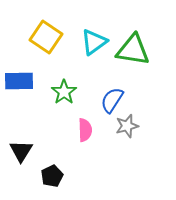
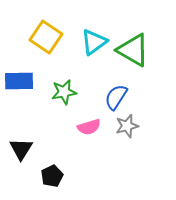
green triangle: rotated 21 degrees clockwise
green star: rotated 25 degrees clockwise
blue semicircle: moved 4 px right, 3 px up
pink semicircle: moved 4 px right, 3 px up; rotated 75 degrees clockwise
black triangle: moved 2 px up
